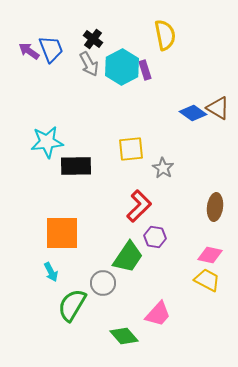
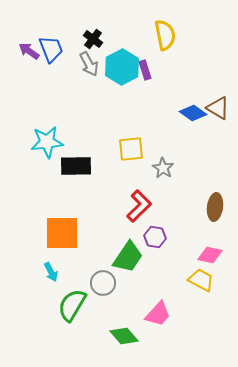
yellow trapezoid: moved 6 px left
